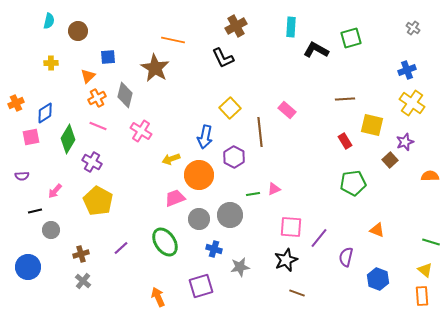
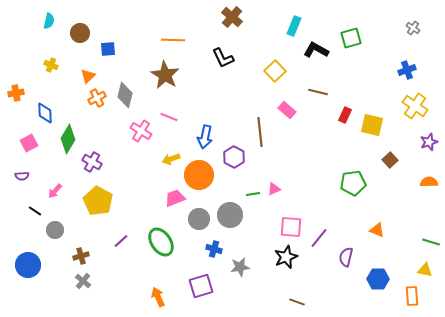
brown cross at (236, 26): moved 4 px left, 9 px up; rotated 20 degrees counterclockwise
cyan rectangle at (291, 27): moved 3 px right, 1 px up; rotated 18 degrees clockwise
brown circle at (78, 31): moved 2 px right, 2 px down
orange line at (173, 40): rotated 10 degrees counterclockwise
blue square at (108, 57): moved 8 px up
yellow cross at (51, 63): moved 2 px down; rotated 24 degrees clockwise
brown star at (155, 68): moved 10 px right, 7 px down
brown line at (345, 99): moved 27 px left, 7 px up; rotated 18 degrees clockwise
orange cross at (16, 103): moved 10 px up; rotated 14 degrees clockwise
yellow cross at (412, 103): moved 3 px right, 3 px down
yellow square at (230, 108): moved 45 px right, 37 px up
blue diamond at (45, 113): rotated 60 degrees counterclockwise
pink line at (98, 126): moved 71 px right, 9 px up
pink square at (31, 137): moved 2 px left, 6 px down; rotated 18 degrees counterclockwise
red rectangle at (345, 141): moved 26 px up; rotated 56 degrees clockwise
purple star at (405, 142): moved 24 px right
orange semicircle at (430, 176): moved 1 px left, 6 px down
black line at (35, 211): rotated 48 degrees clockwise
gray circle at (51, 230): moved 4 px right
green ellipse at (165, 242): moved 4 px left
purple line at (121, 248): moved 7 px up
brown cross at (81, 254): moved 2 px down
black star at (286, 260): moved 3 px up
blue circle at (28, 267): moved 2 px up
yellow triangle at (425, 270): rotated 28 degrees counterclockwise
blue hexagon at (378, 279): rotated 20 degrees counterclockwise
brown line at (297, 293): moved 9 px down
orange rectangle at (422, 296): moved 10 px left
